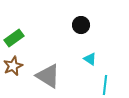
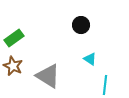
brown star: rotated 24 degrees counterclockwise
